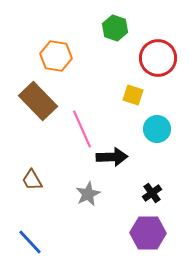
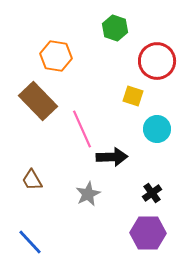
red circle: moved 1 px left, 3 px down
yellow square: moved 1 px down
